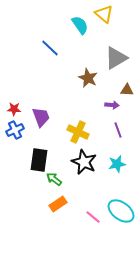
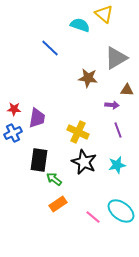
cyan semicircle: rotated 36 degrees counterclockwise
brown star: rotated 18 degrees counterclockwise
purple trapezoid: moved 4 px left, 1 px down; rotated 30 degrees clockwise
blue cross: moved 2 px left, 3 px down
cyan star: moved 1 px down
